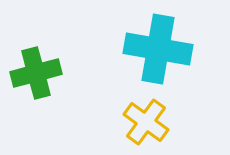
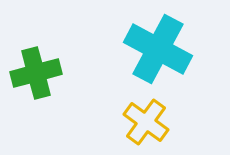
cyan cross: rotated 18 degrees clockwise
